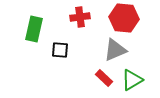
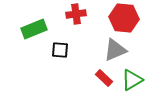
red cross: moved 4 px left, 3 px up
green rectangle: rotated 55 degrees clockwise
